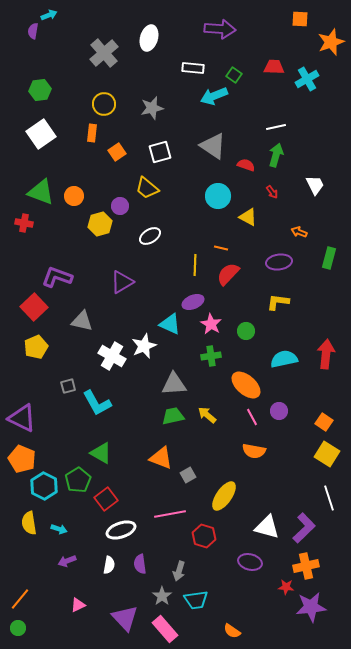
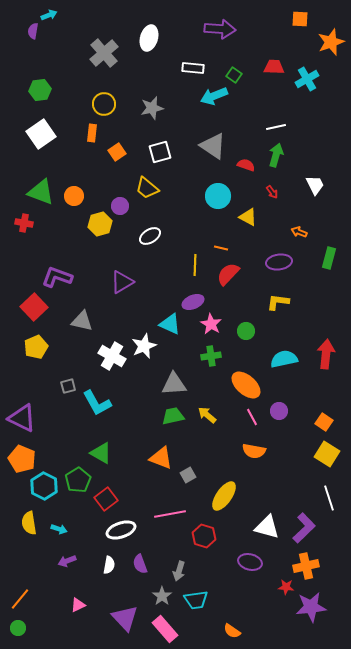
purple semicircle at (140, 564): rotated 12 degrees counterclockwise
